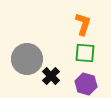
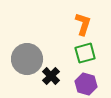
green square: rotated 20 degrees counterclockwise
